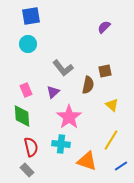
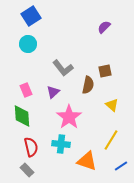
blue square: rotated 24 degrees counterclockwise
